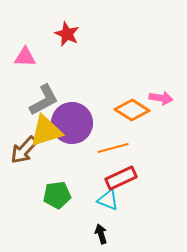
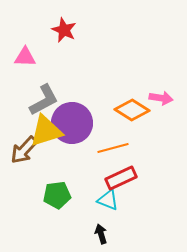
red star: moved 3 px left, 4 px up
